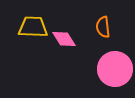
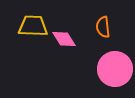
yellow trapezoid: moved 1 px up
